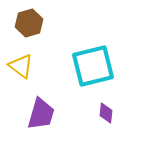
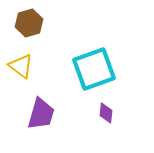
cyan square: moved 1 px right, 3 px down; rotated 6 degrees counterclockwise
